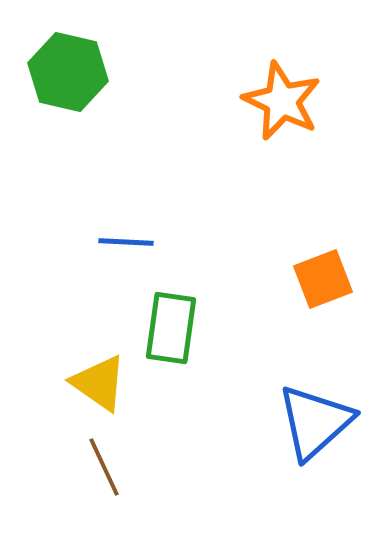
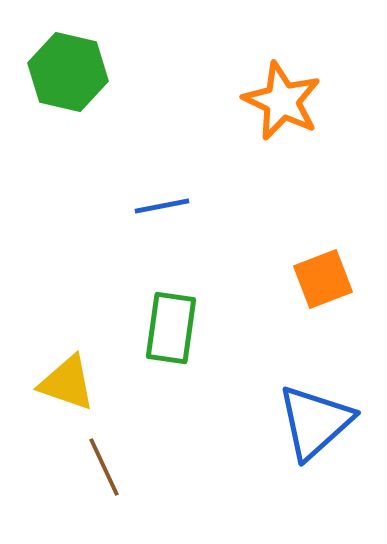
blue line: moved 36 px right, 36 px up; rotated 14 degrees counterclockwise
yellow triangle: moved 32 px left; rotated 16 degrees counterclockwise
